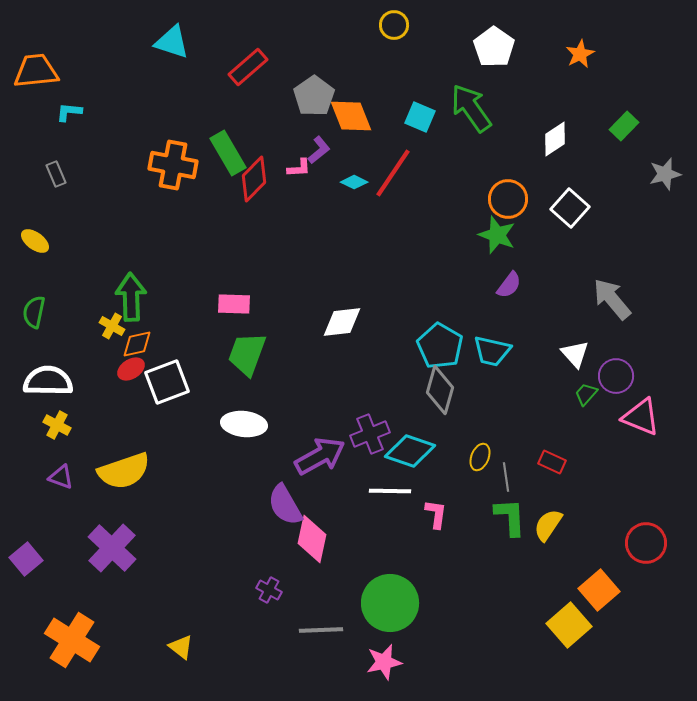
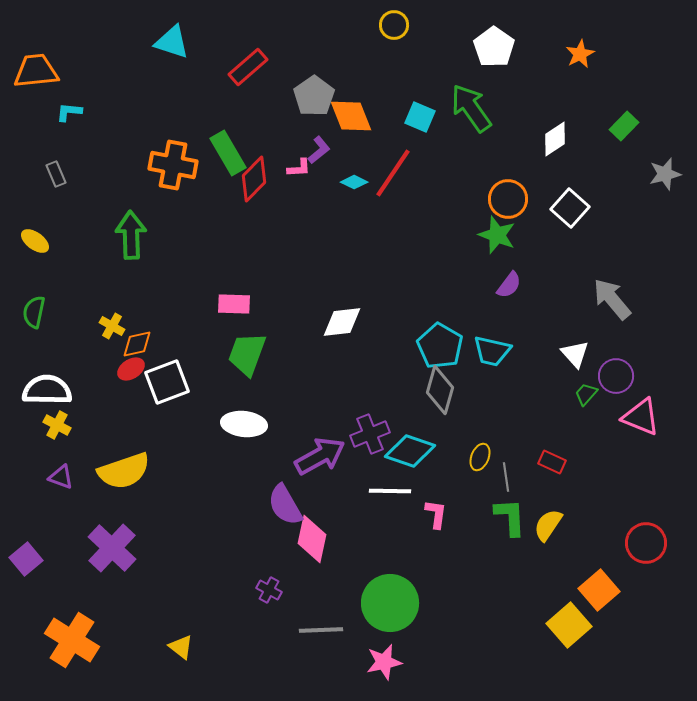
green arrow at (131, 297): moved 62 px up
white semicircle at (48, 381): moved 1 px left, 9 px down
